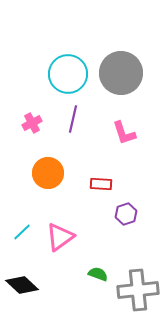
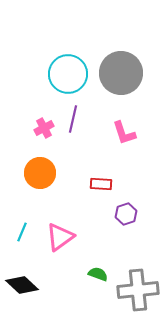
pink cross: moved 12 px right, 5 px down
orange circle: moved 8 px left
cyan line: rotated 24 degrees counterclockwise
